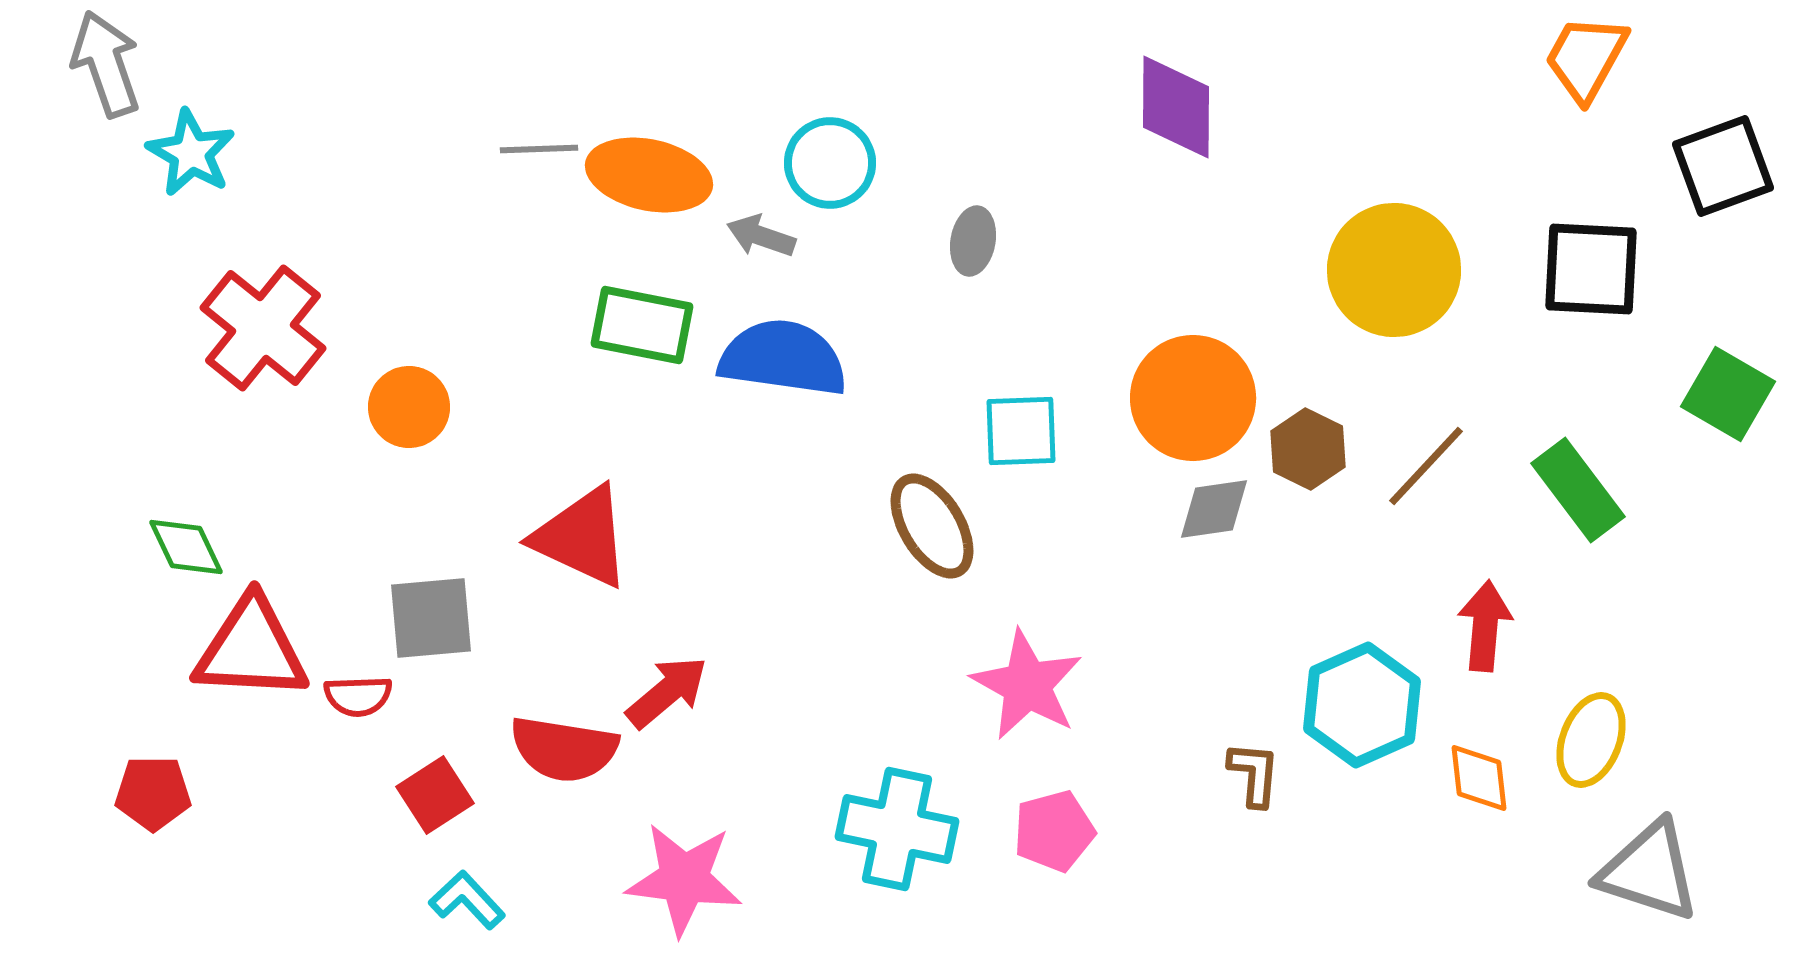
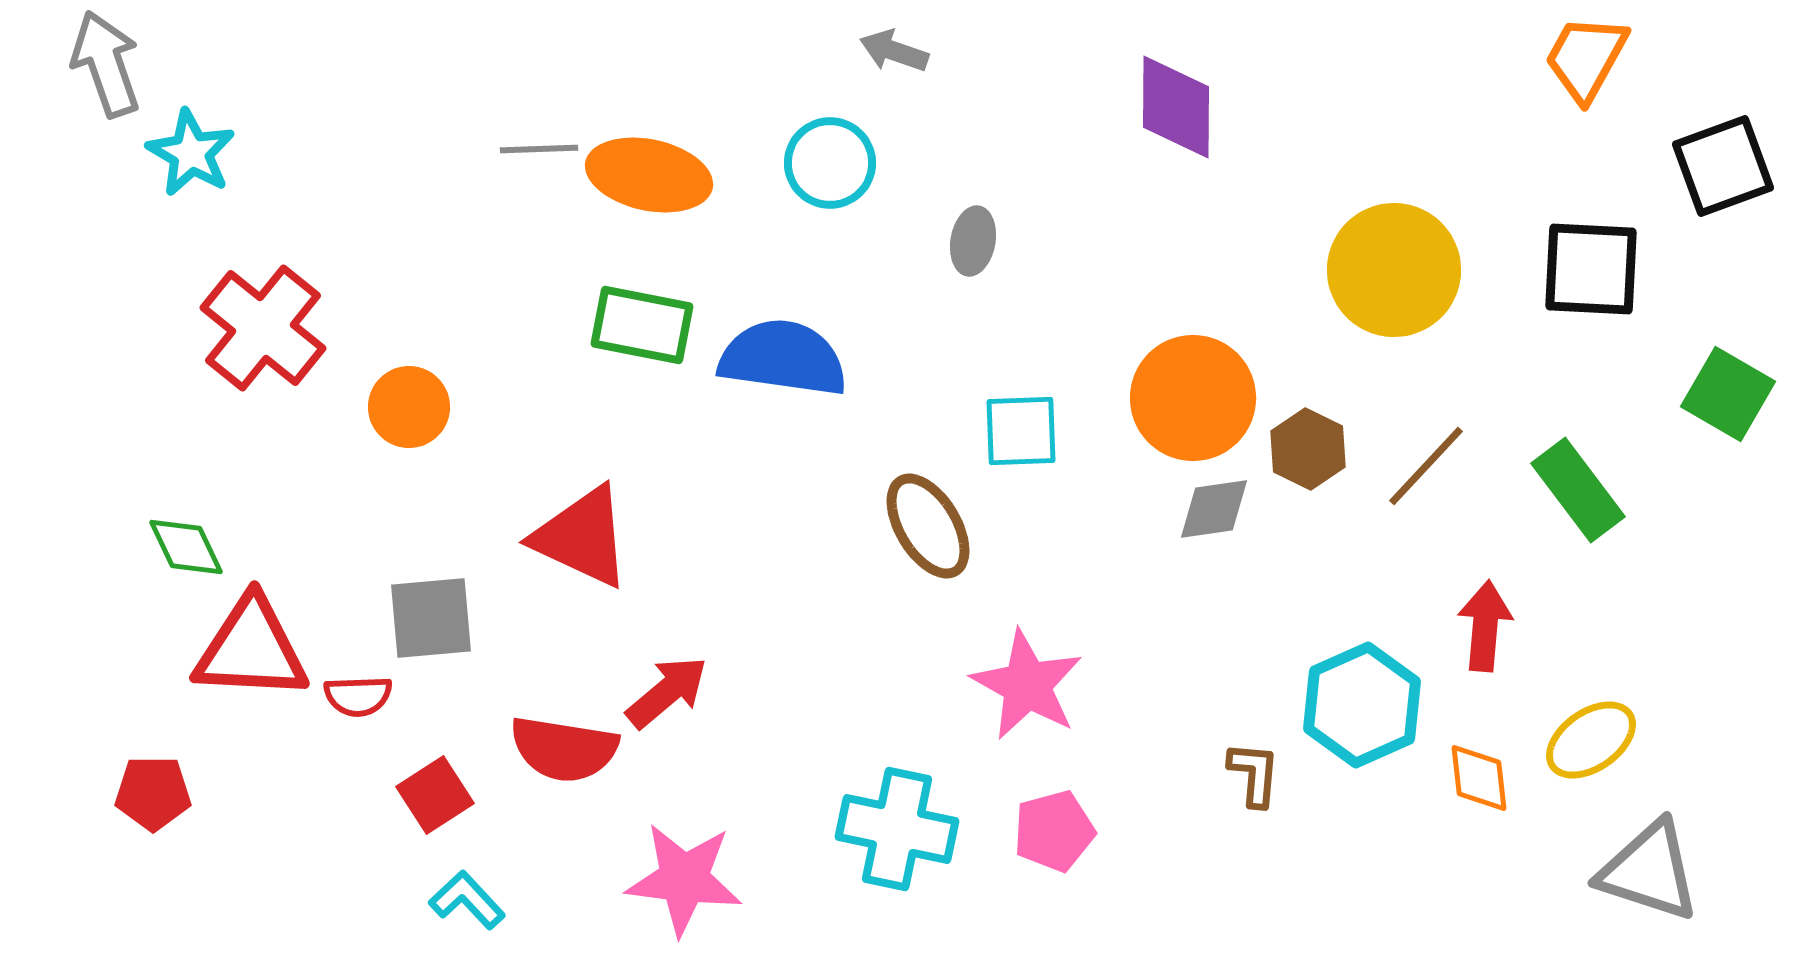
gray arrow at (761, 236): moved 133 px right, 185 px up
brown ellipse at (932, 526): moved 4 px left
yellow ellipse at (1591, 740): rotated 34 degrees clockwise
